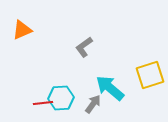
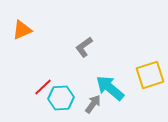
red line: moved 16 px up; rotated 36 degrees counterclockwise
